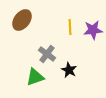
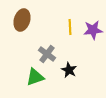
brown ellipse: rotated 20 degrees counterclockwise
